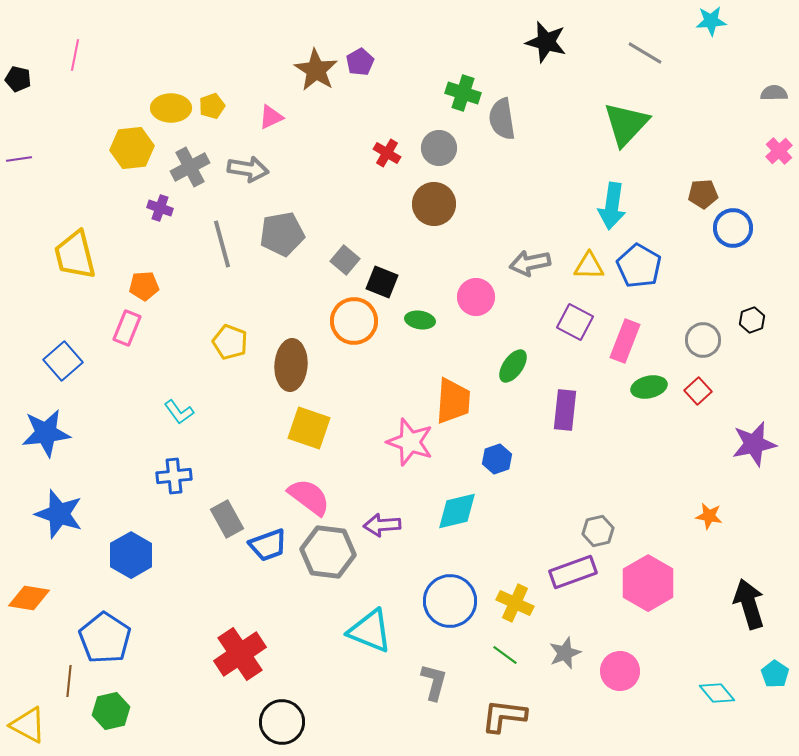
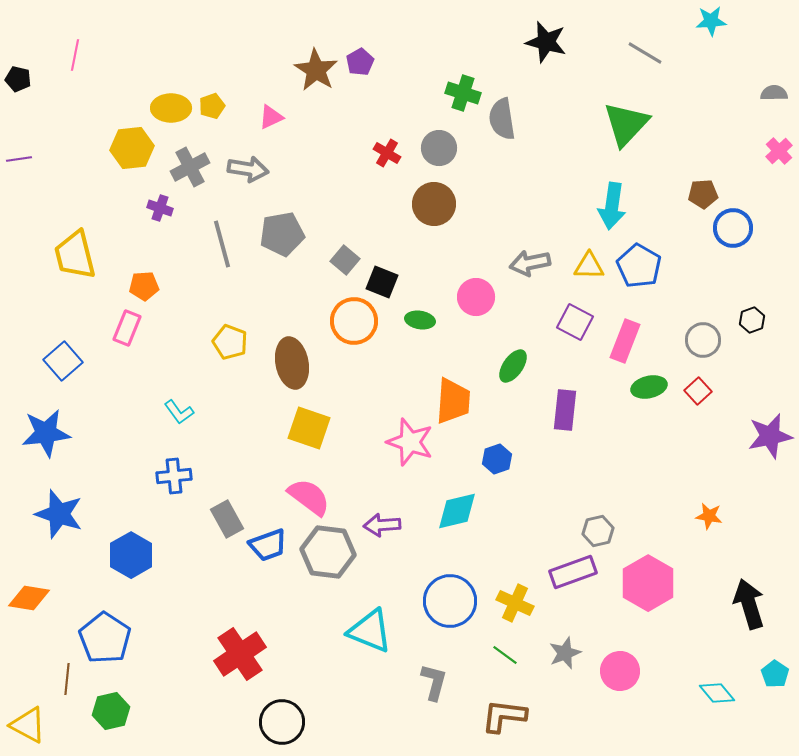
brown ellipse at (291, 365): moved 1 px right, 2 px up; rotated 15 degrees counterclockwise
purple star at (754, 444): moved 16 px right, 8 px up
brown line at (69, 681): moved 2 px left, 2 px up
